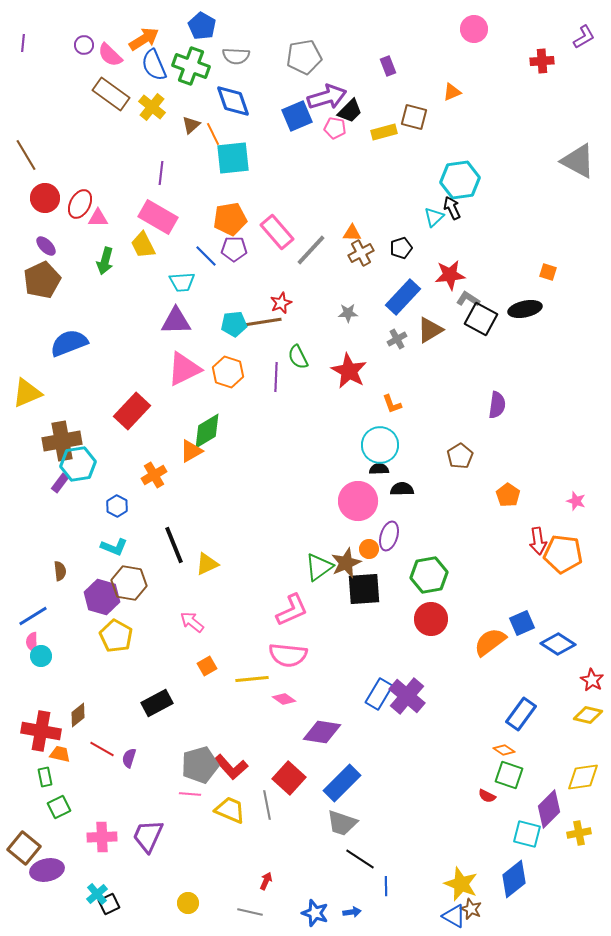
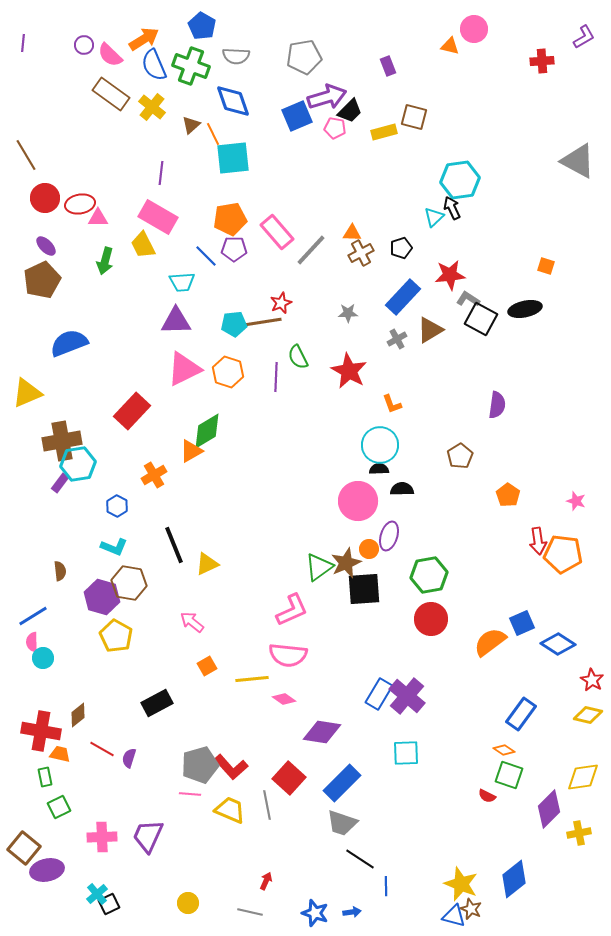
orange triangle at (452, 92): moved 2 px left, 46 px up; rotated 36 degrees clockwise
red ellipse at (80, 204): rotated 52 degrees clockwise
orange square at (548, 272): moved 2 px left, 6 px up
cyan circle at (41, 656): moved 2 px right, 2 px down
cyan square at (527, 834): moved 121 px left, 81 px up; rotated 16 degrees counterclockwise
blue triangle at (454, 916): rotated 15 degrees counterclockwise
